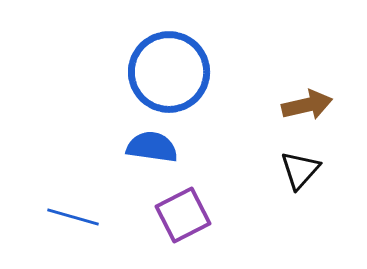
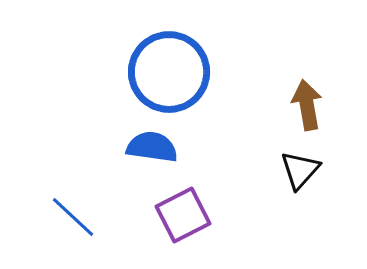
brown arrow: rotated 87 degrees counterclockwise
blue line: rotated 27 degrees clockwise
